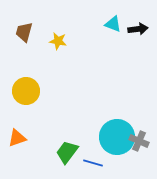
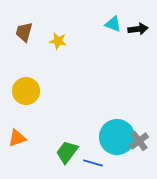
gray cross: rotated 30 degrees clockwise
